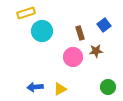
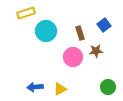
cyan circle: moved 4 px right
